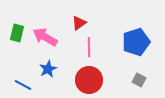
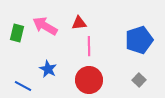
red triangle: rotated 28 degrees clockwise
pink arrow: moved 11 px up
blue pentagon: moved 3 px right, 2 px up
pink line: moved 1 px up
blue star: rotated 18 degrees counterclockwise
gray square: rotated 16 degrees clockwise
blue line: moved 1 px down
